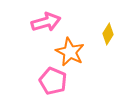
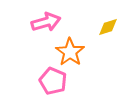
yellow diamond: moved 7 px up; rotated 40 degrees clockwise
orange star: rotated 8 degrees clockwise
